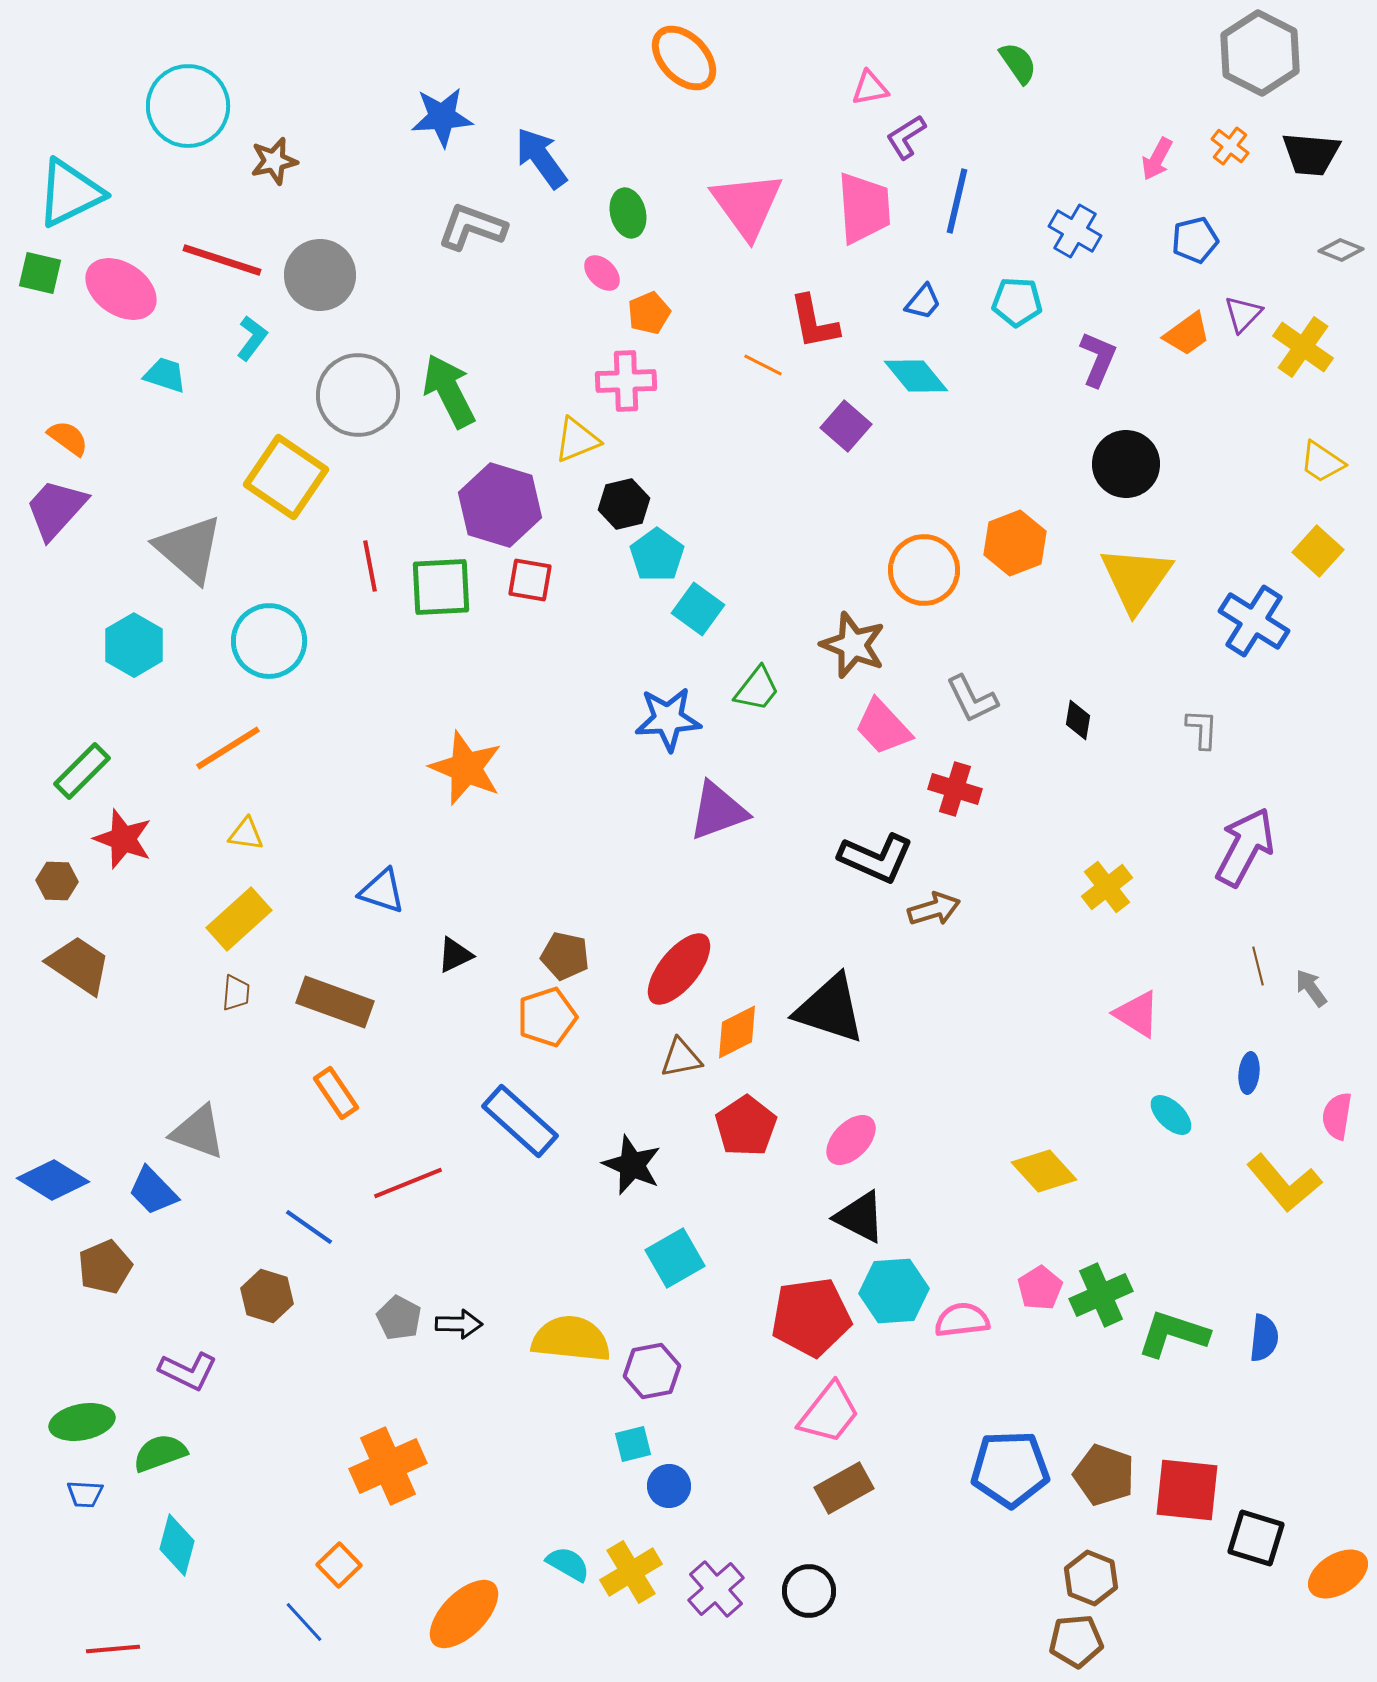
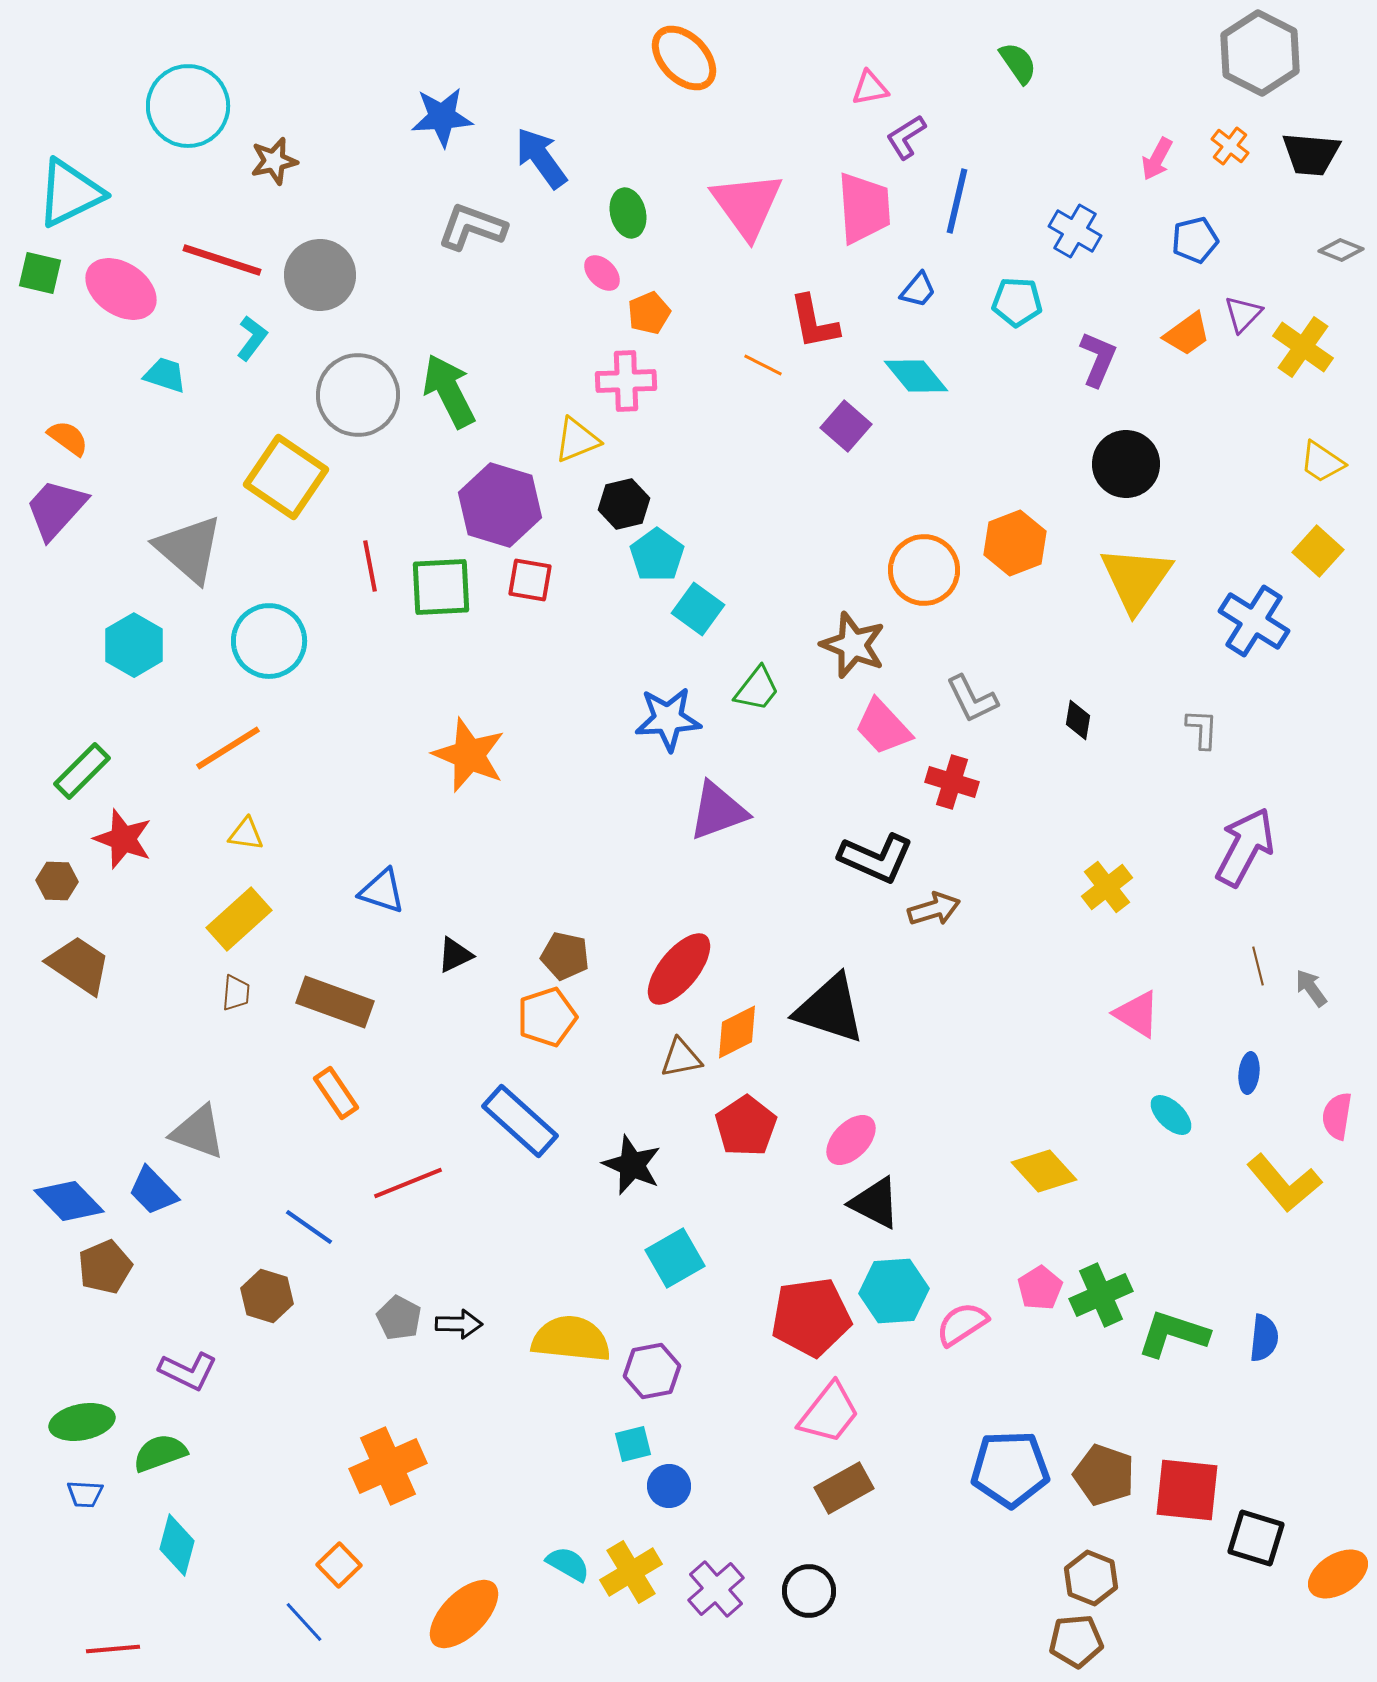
blue trapezoid at (923, 302): moved 5 px left, 12 px up
orange star at (466, 768): moved 3 px right, 13 px up
red cross at (955, 789): moved 3 px left, 7 px up
blue diamond at (53, 1180): moved 16 px right, 21 px down; rotated 14 degrees clockwise
black triangle at (860, 1217): moved 15 px right, 14 px up
pink semicircle at (962, 1320): moved 4 px down; rotated 26 degrees counterclockwise
